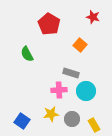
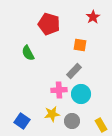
red star: rotated 24 degrees clockwise
red pentagon: rotated 15 degrees counterclockwise
orange square: rotated 32 degrees counterclockwise
green semicircle: moved 1 px right, 1 px up
gray rectangle: moved 3 px right, 2 px up; rotated 63 degrees counterclockwise
cyan circle: moved 5 px left, 3 px down
yellow star: moved 1 px right
gray circle: moved 2 px down
yellow rectangle: moved 7 px right
